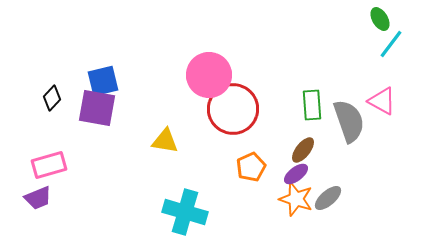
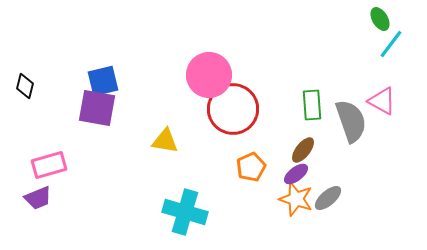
black diamond: moved 27 px left, 12 px up; rotated 30 degrees counterclockwise
gray semicircle: moved 2 px right
